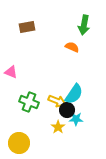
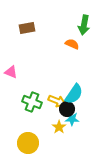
brown rectangle: moved 1 px down
orange semicircle: moved 3 px up
green cross: moved 3 px right
black circle: moved 1 px up
cyan star: moved 4 px left
yellow star: moved 1 px right
yellow circle: moved 9 px right
